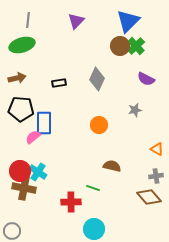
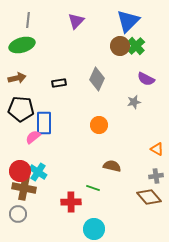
gray star: moved 1 px left, 8 px up
gray circle: moved 6 px right, 17 px up
